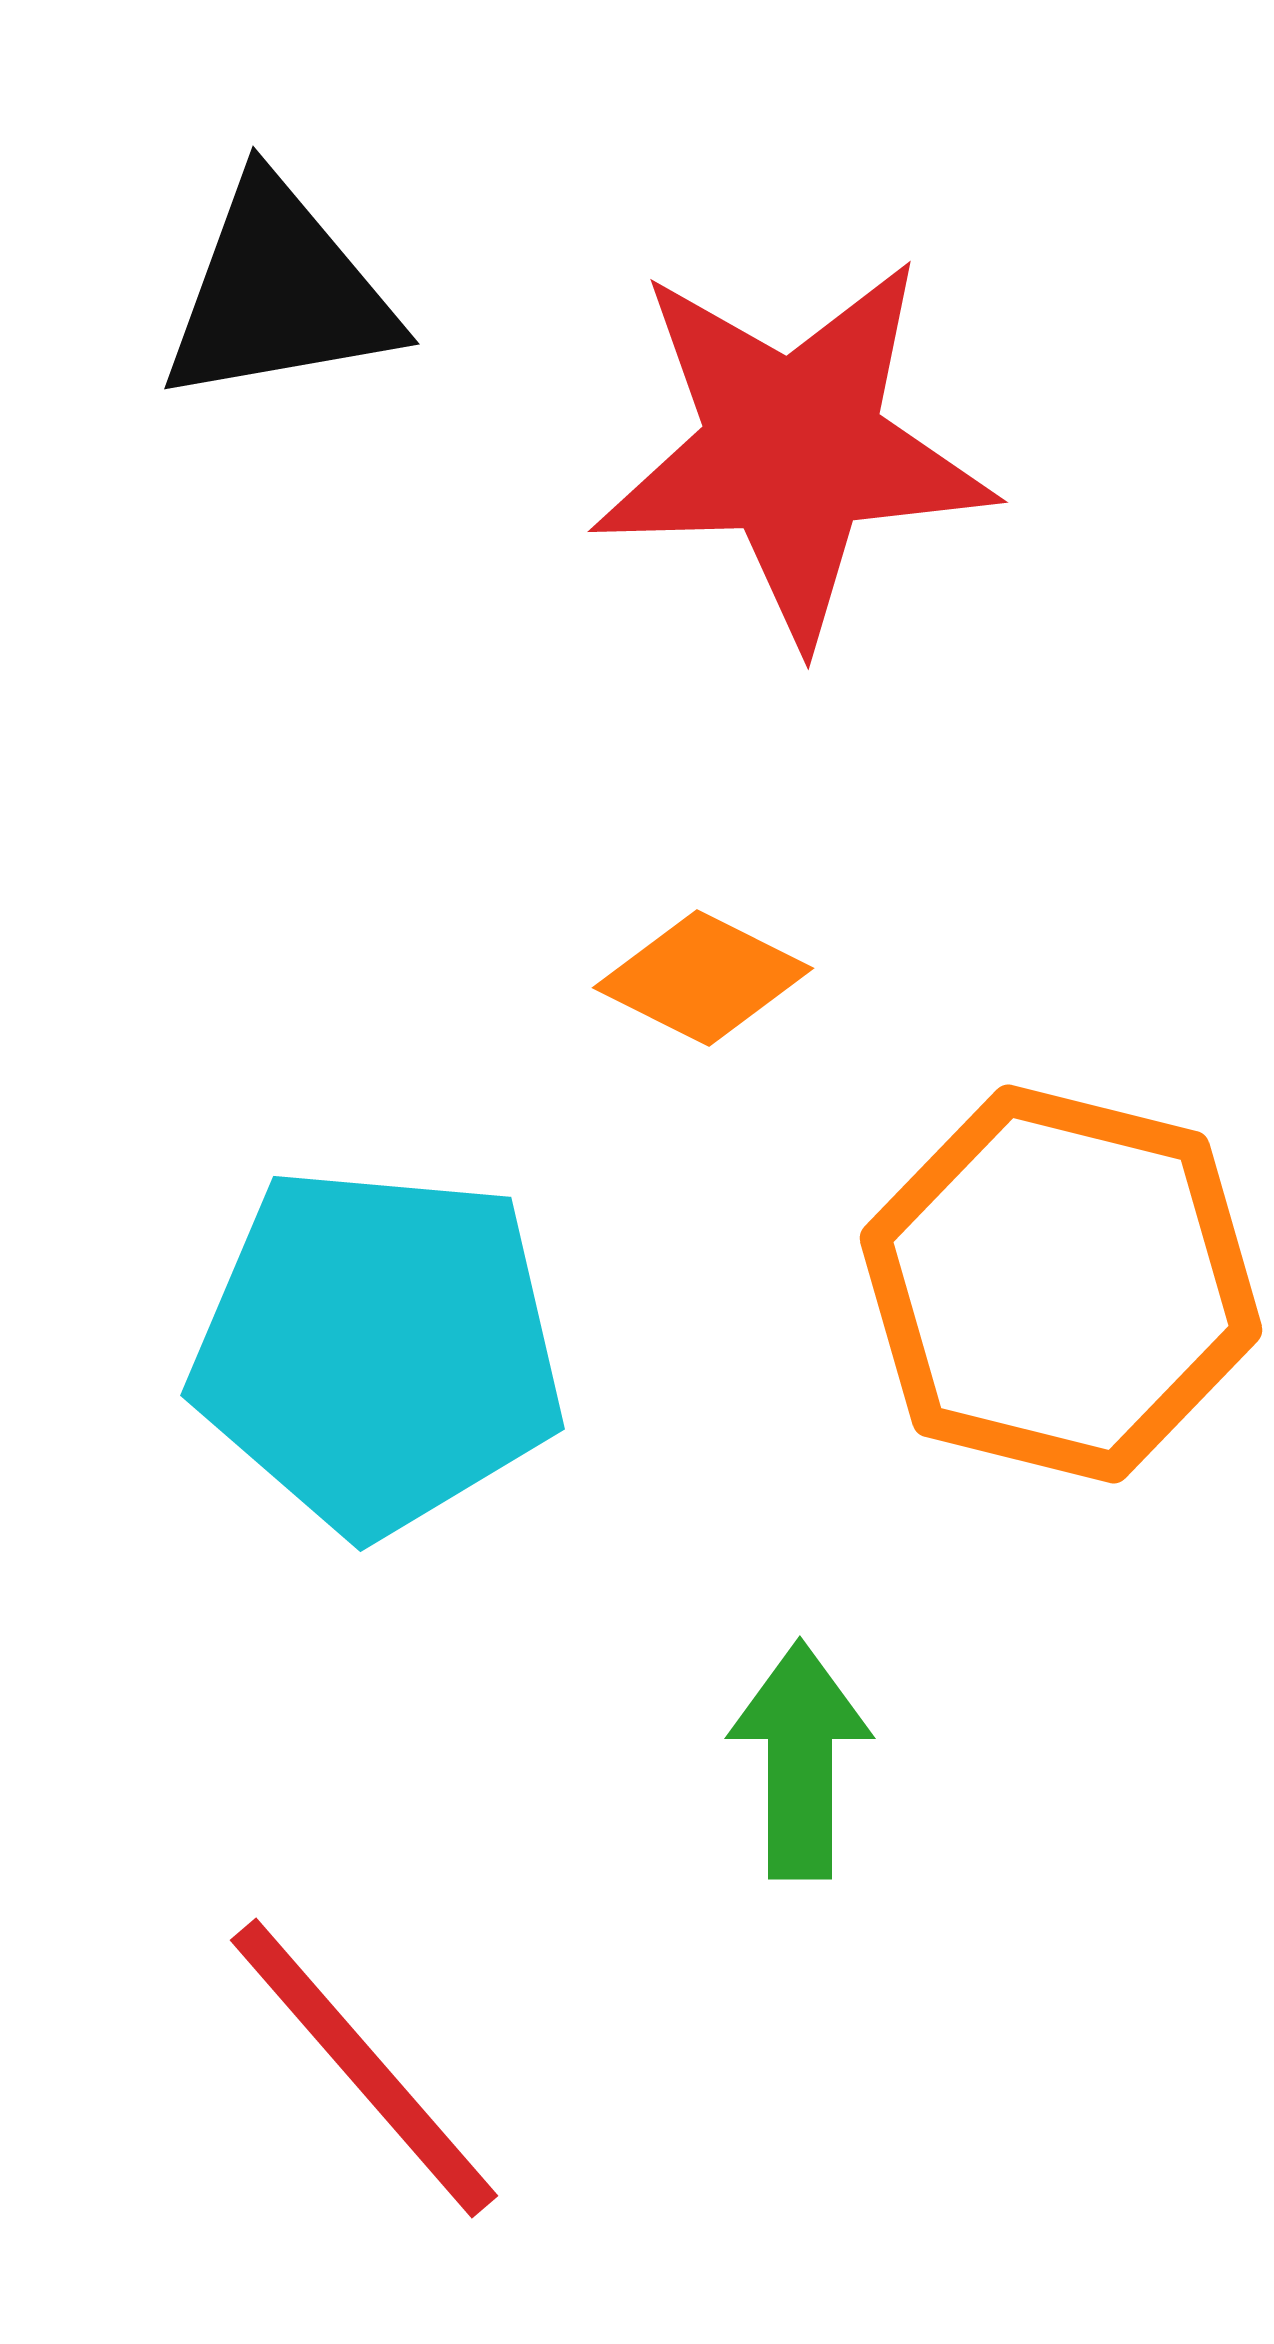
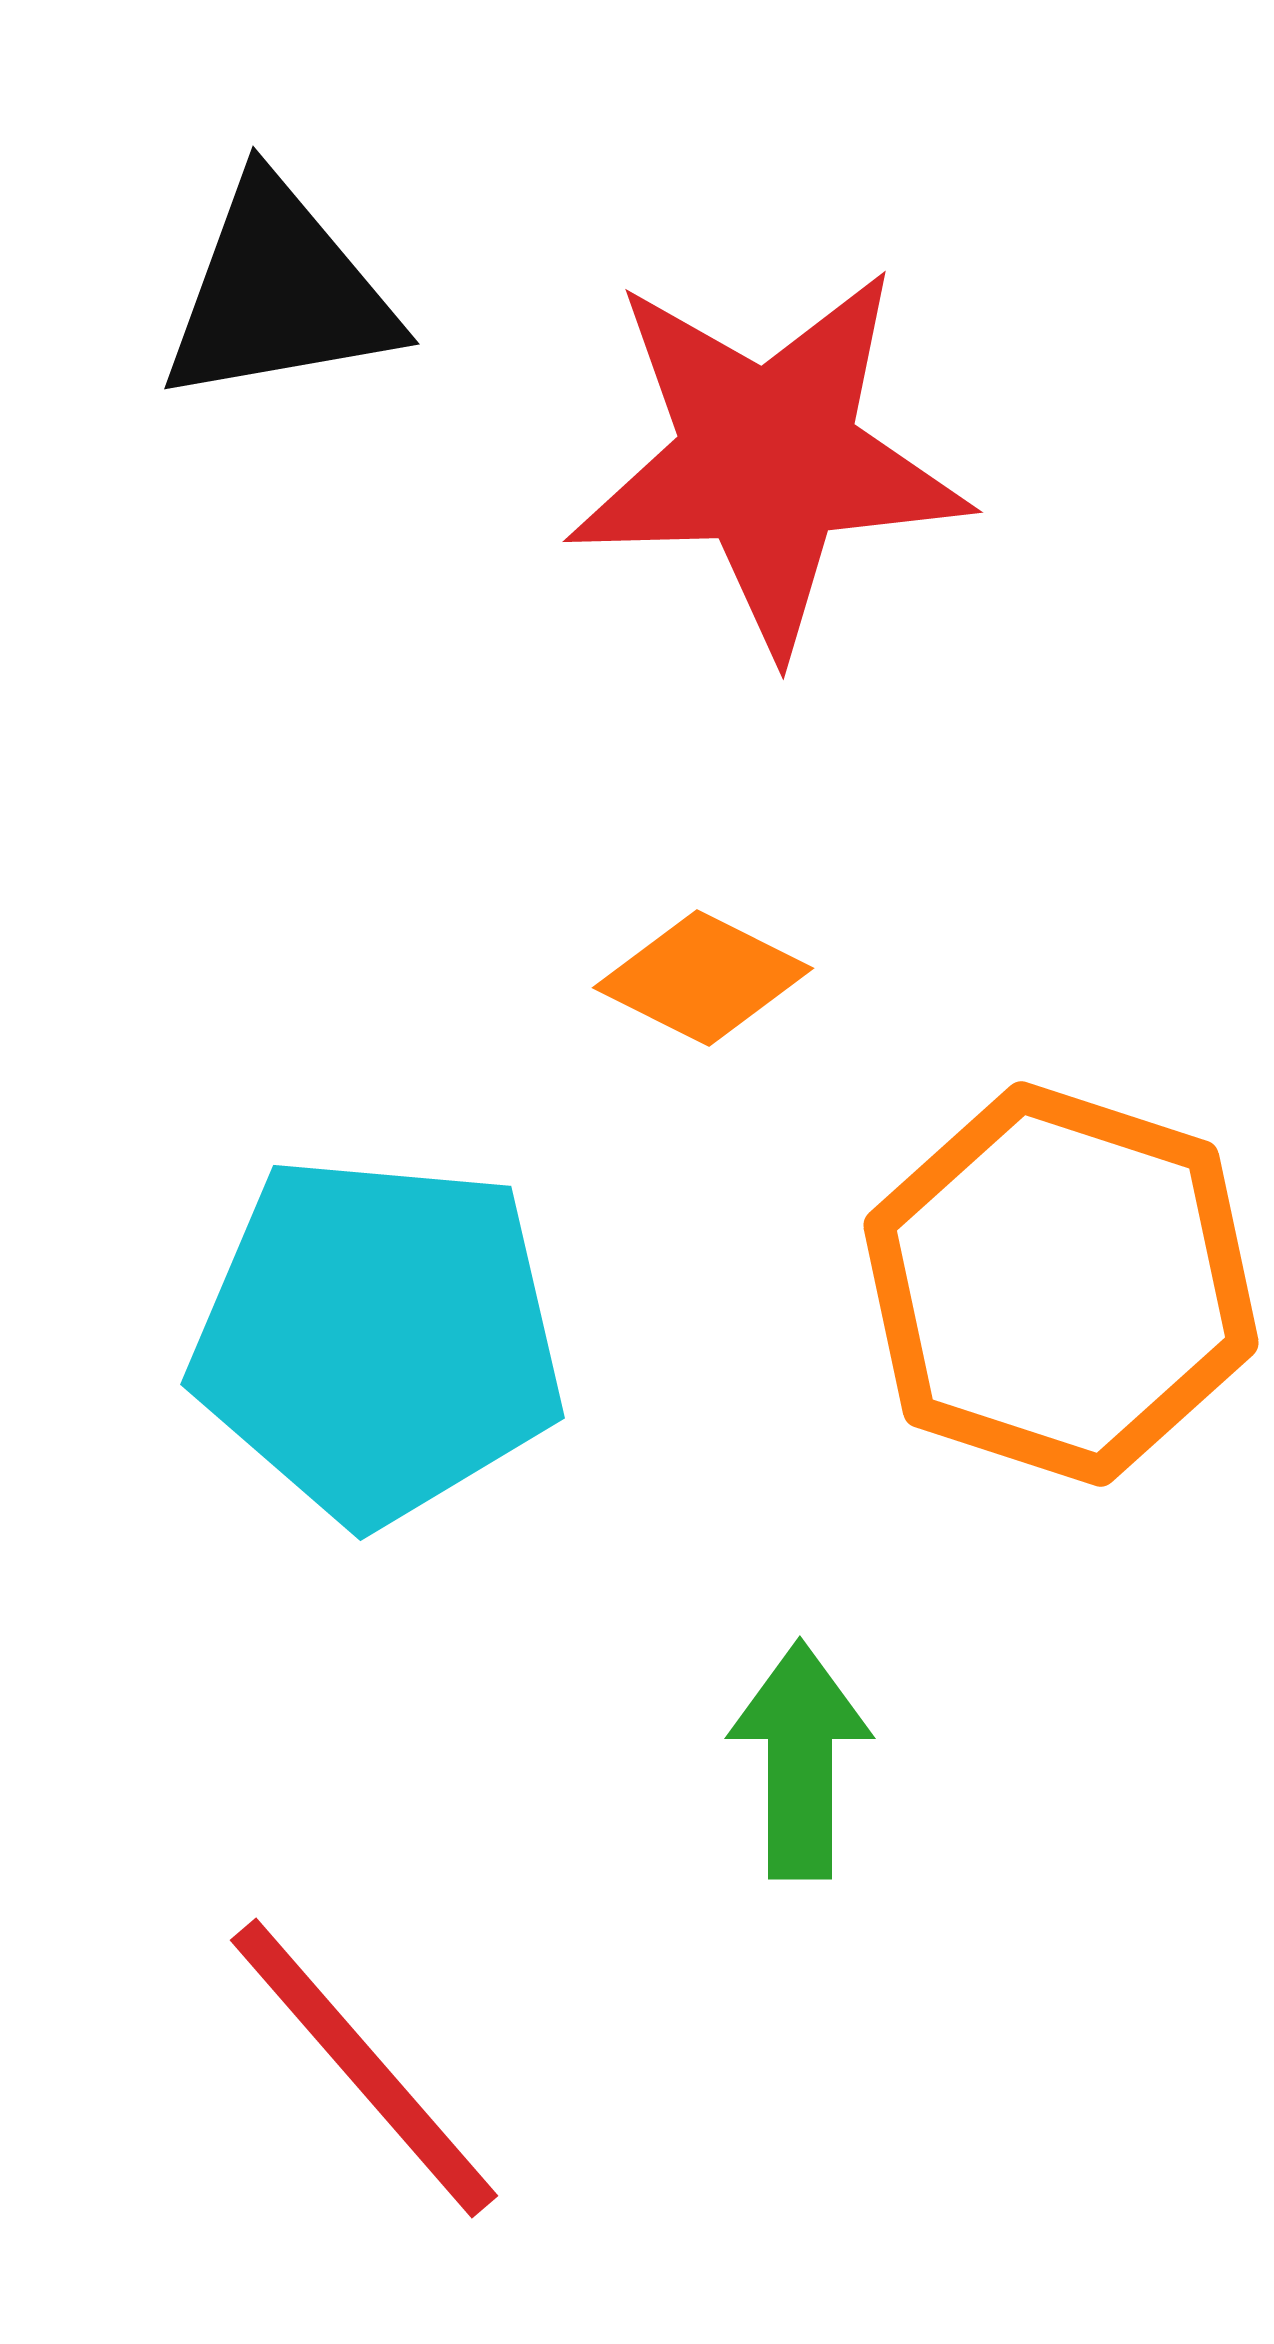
red star: moved 25 px left, 10 px down
orange hexagon: rotated 4 degrees clockwise
cyan pentagon: moved 11 px up
